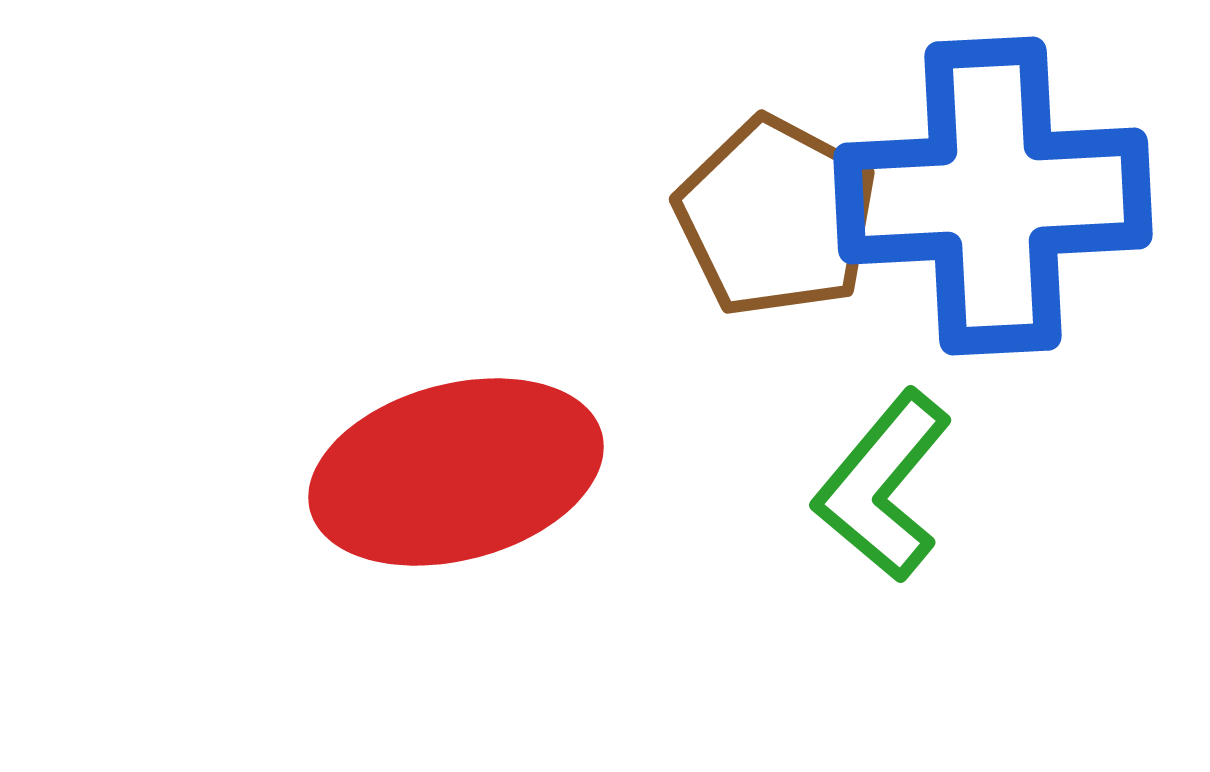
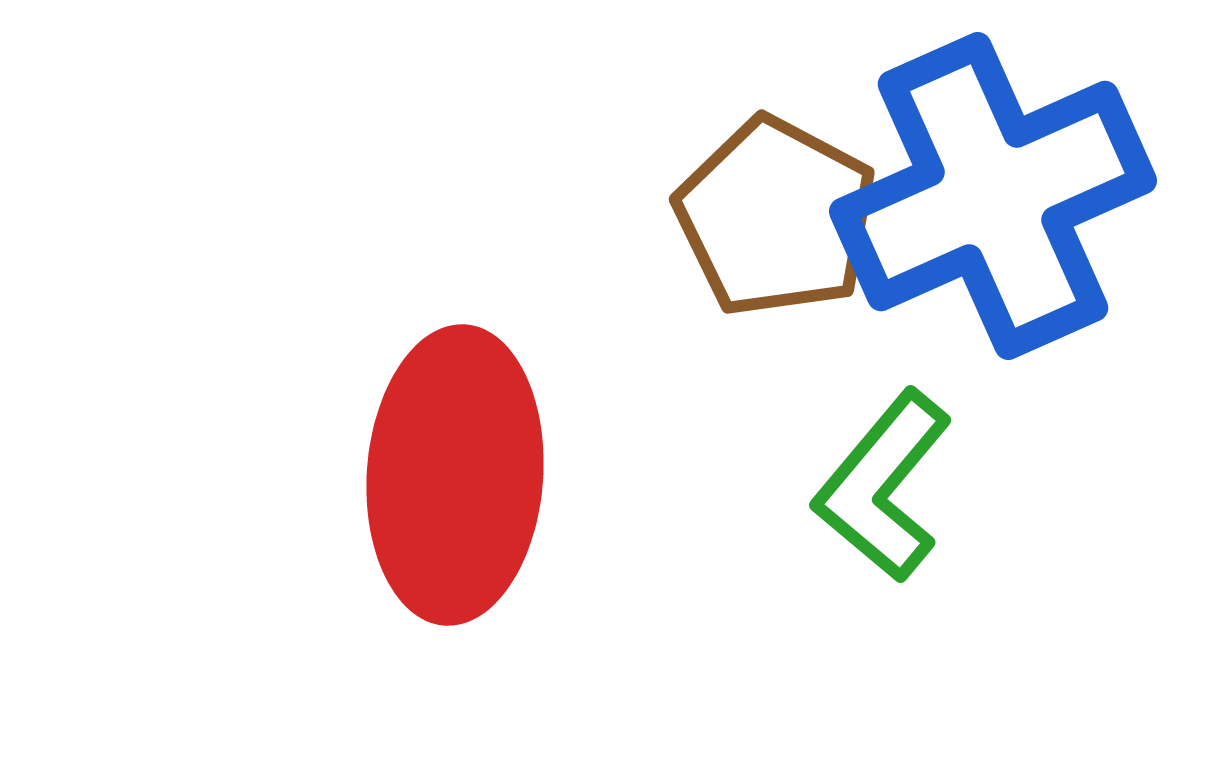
blue cross: rotated 21 degrees counterclockwise
red ellipse: moved 1 px left, 3 px down; rotated 71 degrees counterclockwise
